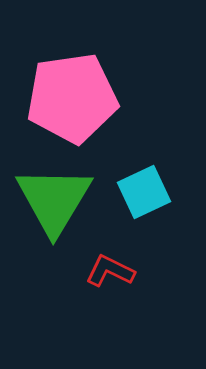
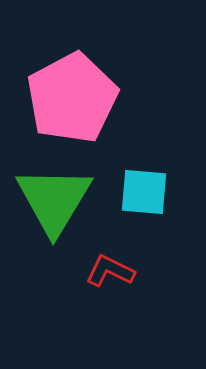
pink pentagon: rotated 20 degrees counterclockwise
cyan square: rotated 30 degrees clockwise
